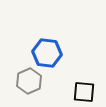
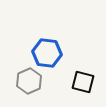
black square: moved 1 px left, 10 px up; rotated 10 degrees clockwise
